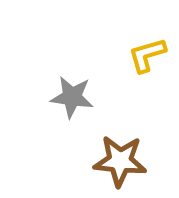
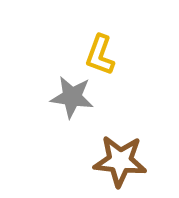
yellow L-shape: moved 47 px left; rotated 54 degrees counterclockwise
